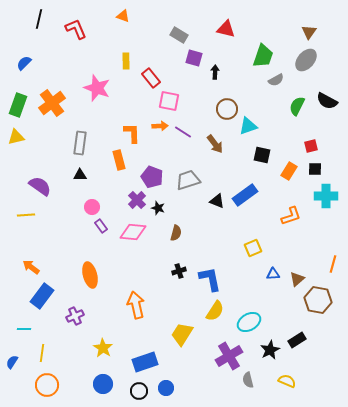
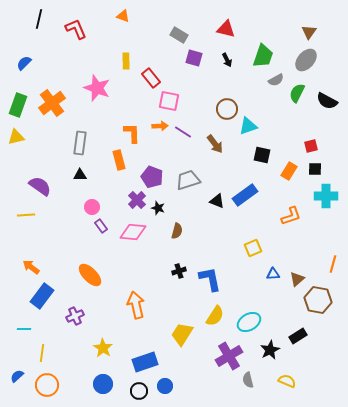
black arrow at (215, 72): moved 12 px right, 12 px up; rotated 152 degrees clockwise
green semicircle at (297, 106): moved 13 px up
brown semicircle at (176, 233): moved 1 px right, 2 px up
orange ellipse at (90, 275): rotated 30 degrees counterclockwise
yellow semicircle at (215, 311): moved 5 px down
black rectangle at (297, 340): moved 1 px right, 4 px up
blue semicircle at (12, 362): moved 5 px right, 14 px down; rotated 16 degrees clockwise
blue circle at (166, 388): moved 1 px left, 2 px up
